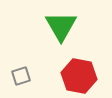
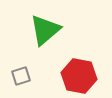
green triangle: moved 16 px left, 4 px down; rotated 20 degrees clockwise
